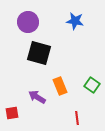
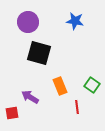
purple arrow: moved 7 px left
red line: moved 11 px up
